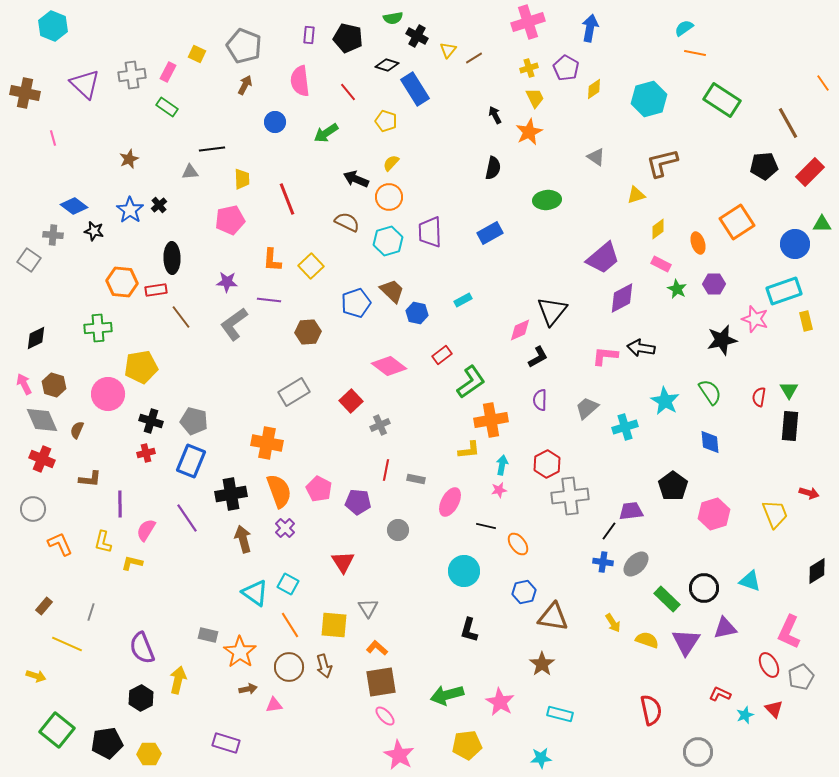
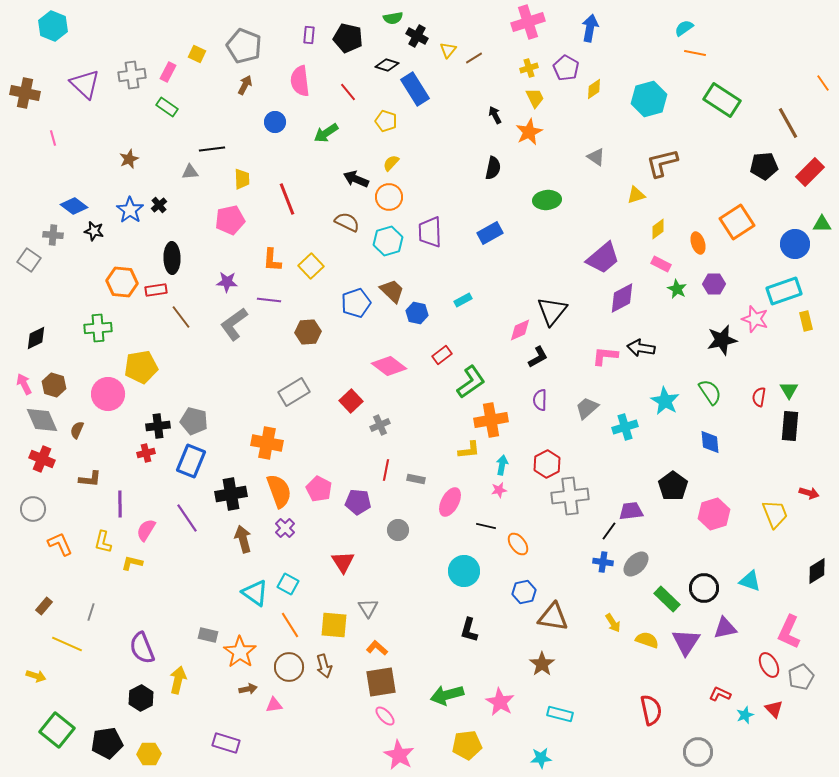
black cross at (151, 421): moved 7 px right, 5 px down; rotated 25 degrees counterclockwise
